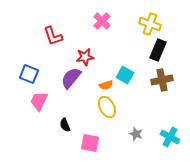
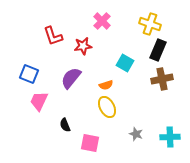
red star: moved 2 px left, 11 px up
cyan square: moved 12 px up
brown cross: moved 1 px up
cyan cross: rotated 30 degrees counterclockwise
